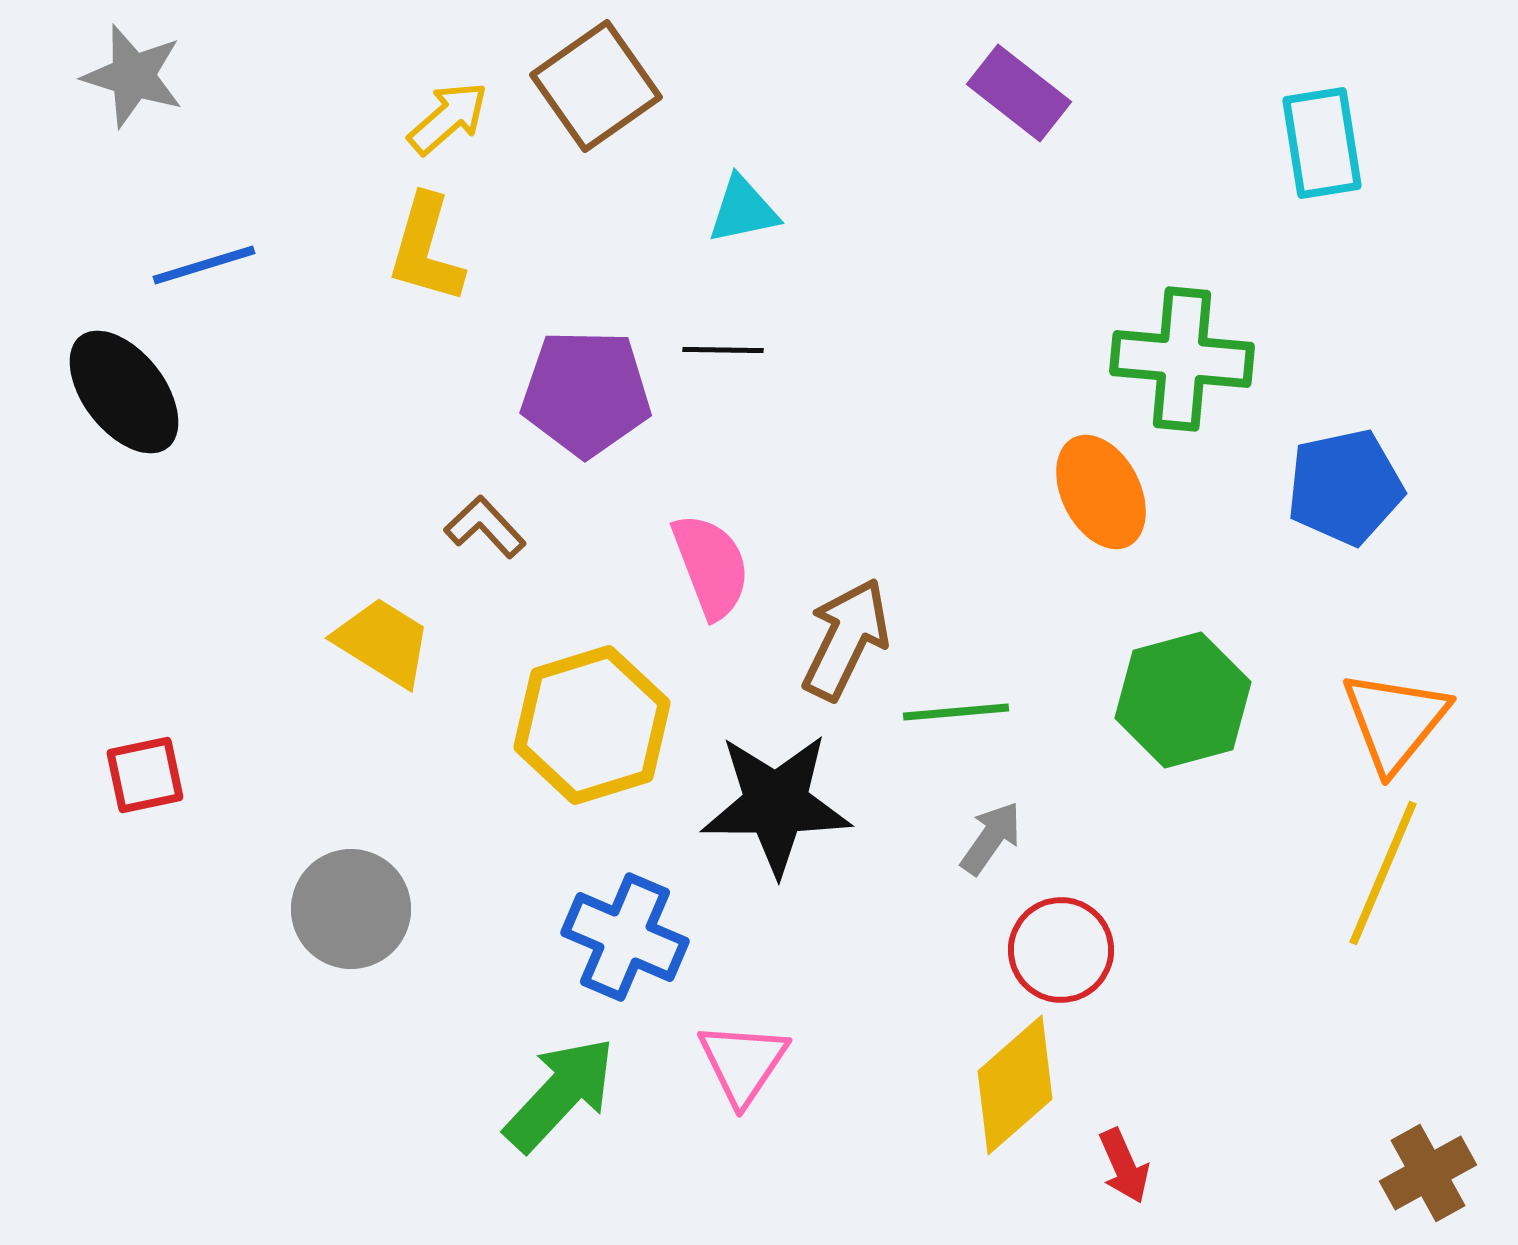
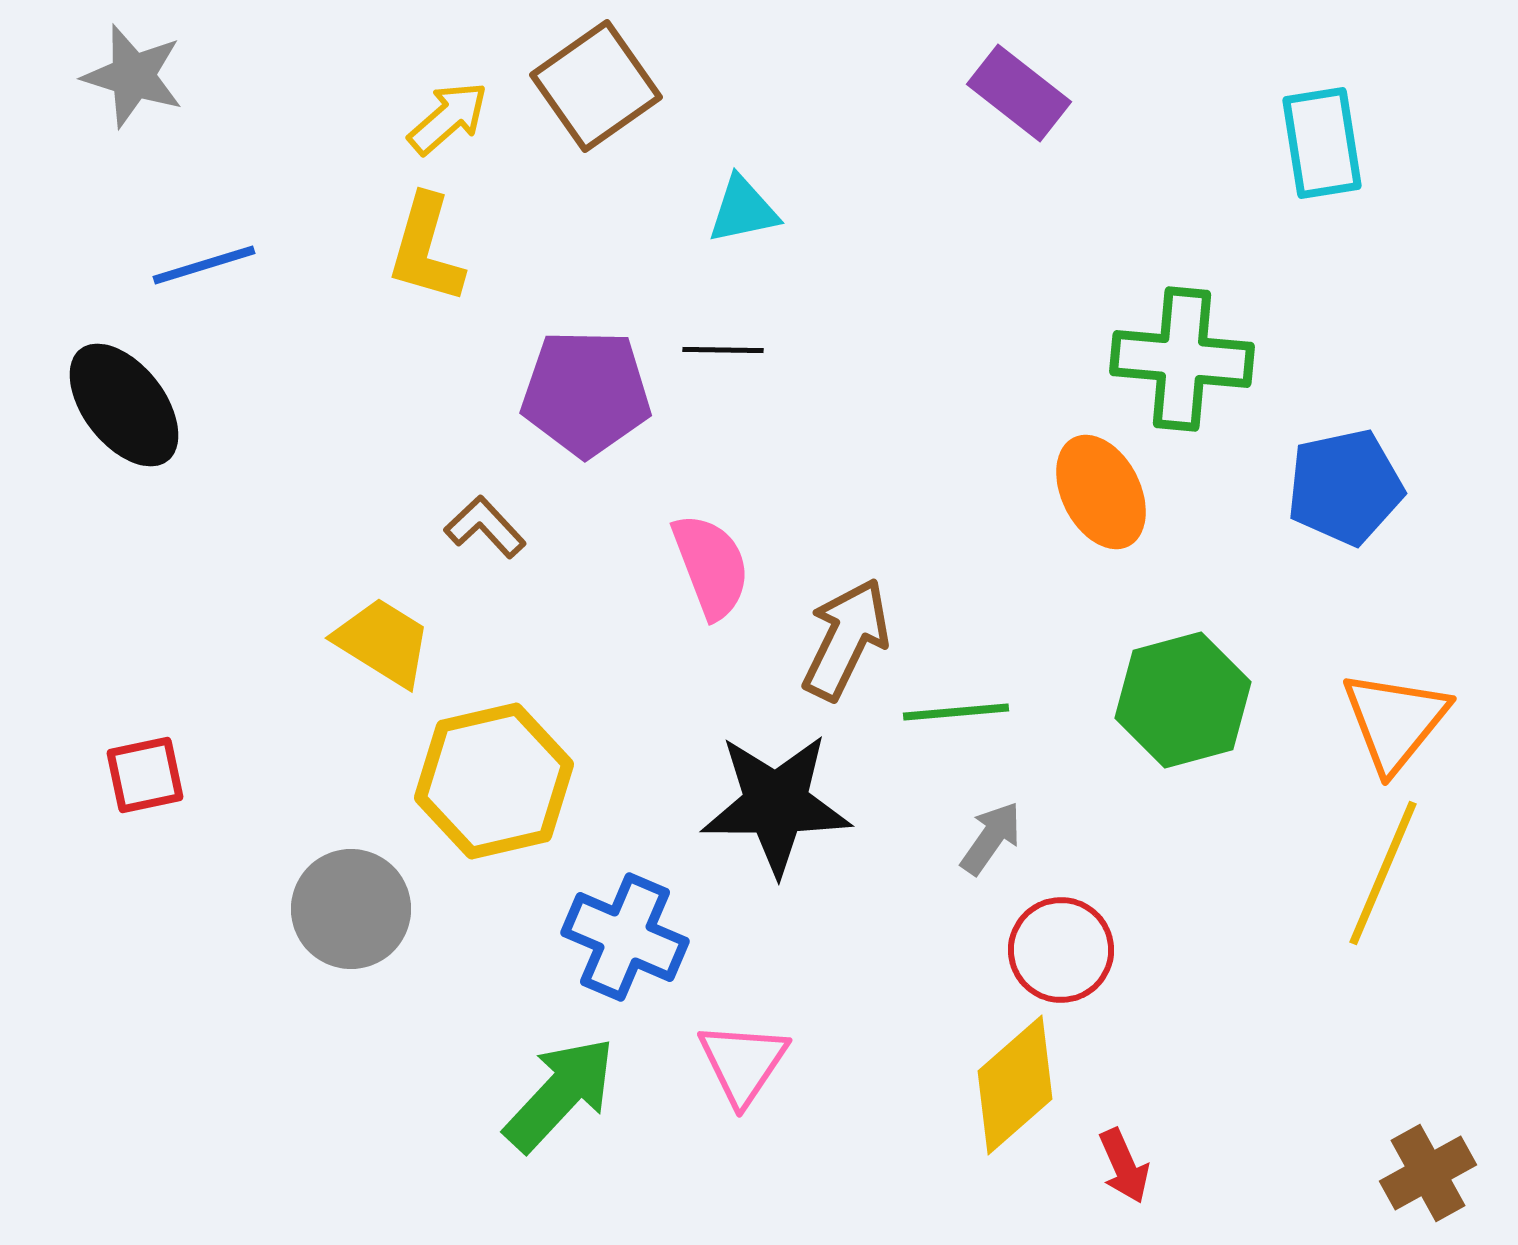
black ellipse: moved 13 px down
yellow hexagon: moved 98 px left, 56 px down; rotated 4 degrees clockwise
